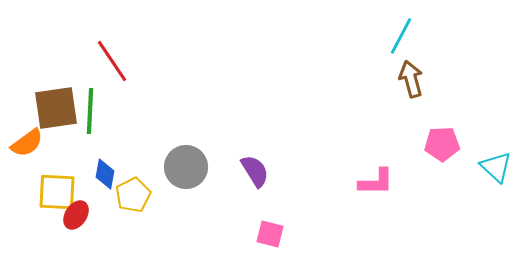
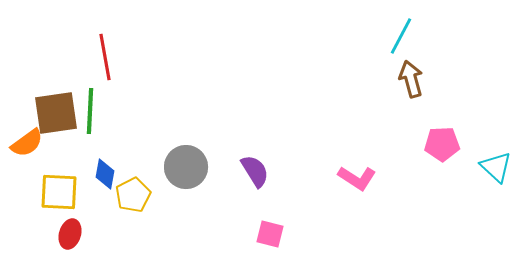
red line: moved 7 px left, 4 px up; rotated 24 degrees clockwise
brown square: moved 5 px down
pink L-shape: moved 19 px left, 4 px up; rotated 33 degrees clockwise
yellow square: moved 2 px right
red ellipse: moved 6 px left, 19 px down; rotated 16 degrees counterclockwise
